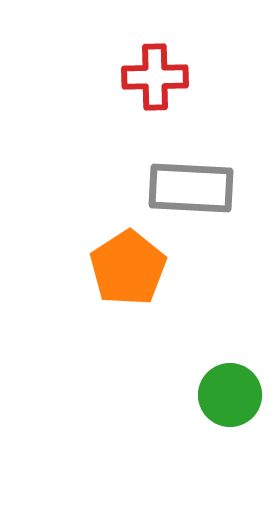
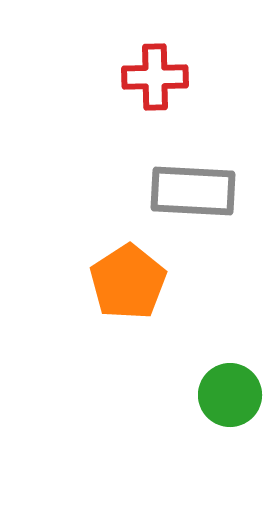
gray rectangle: moved 2 px right, 3 px down
orange pentagon: moved 14 px down
